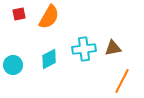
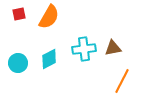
cyan circle: moved 5 px right, 2 px up
